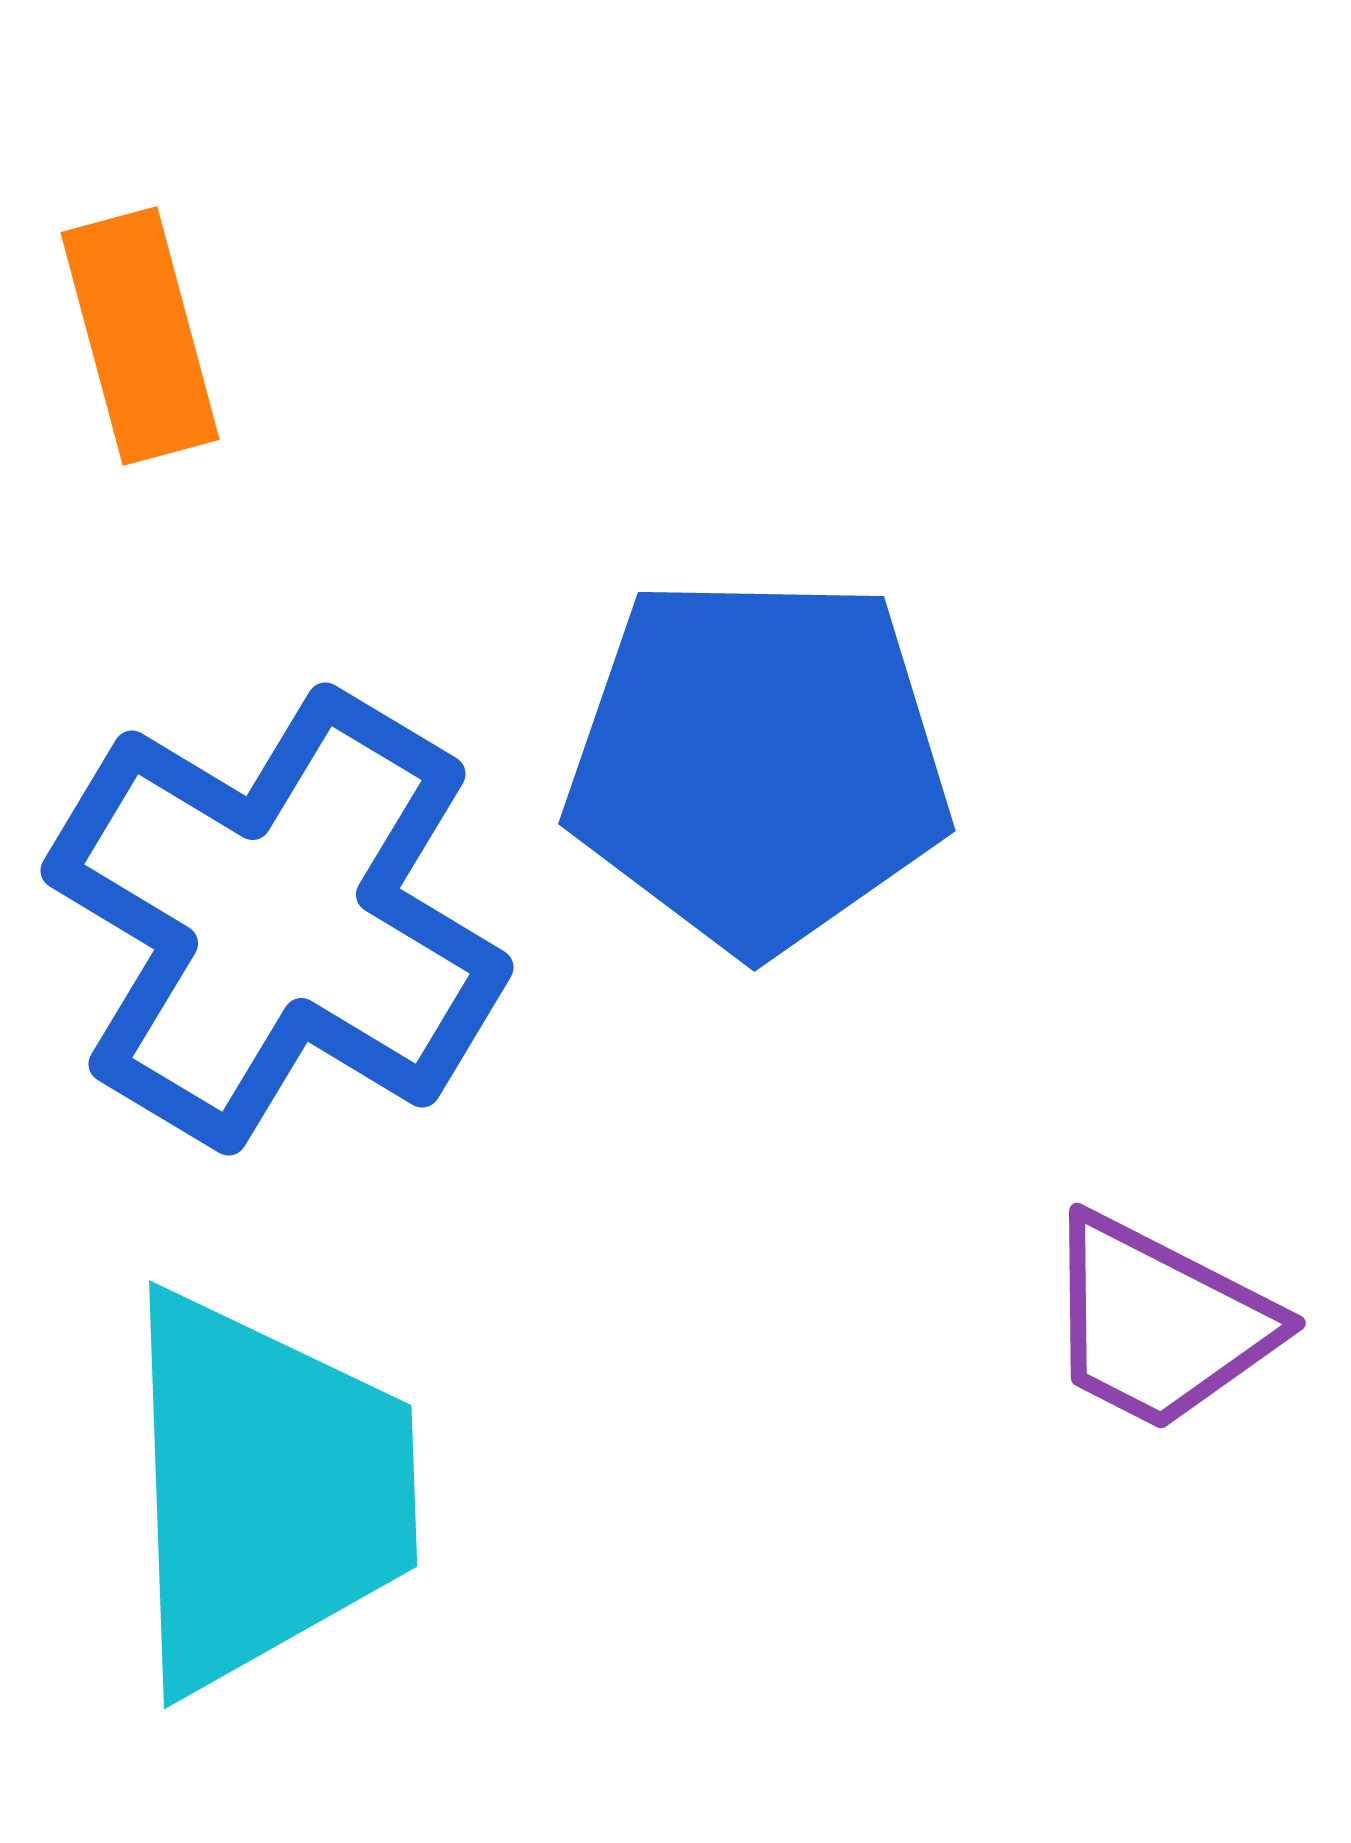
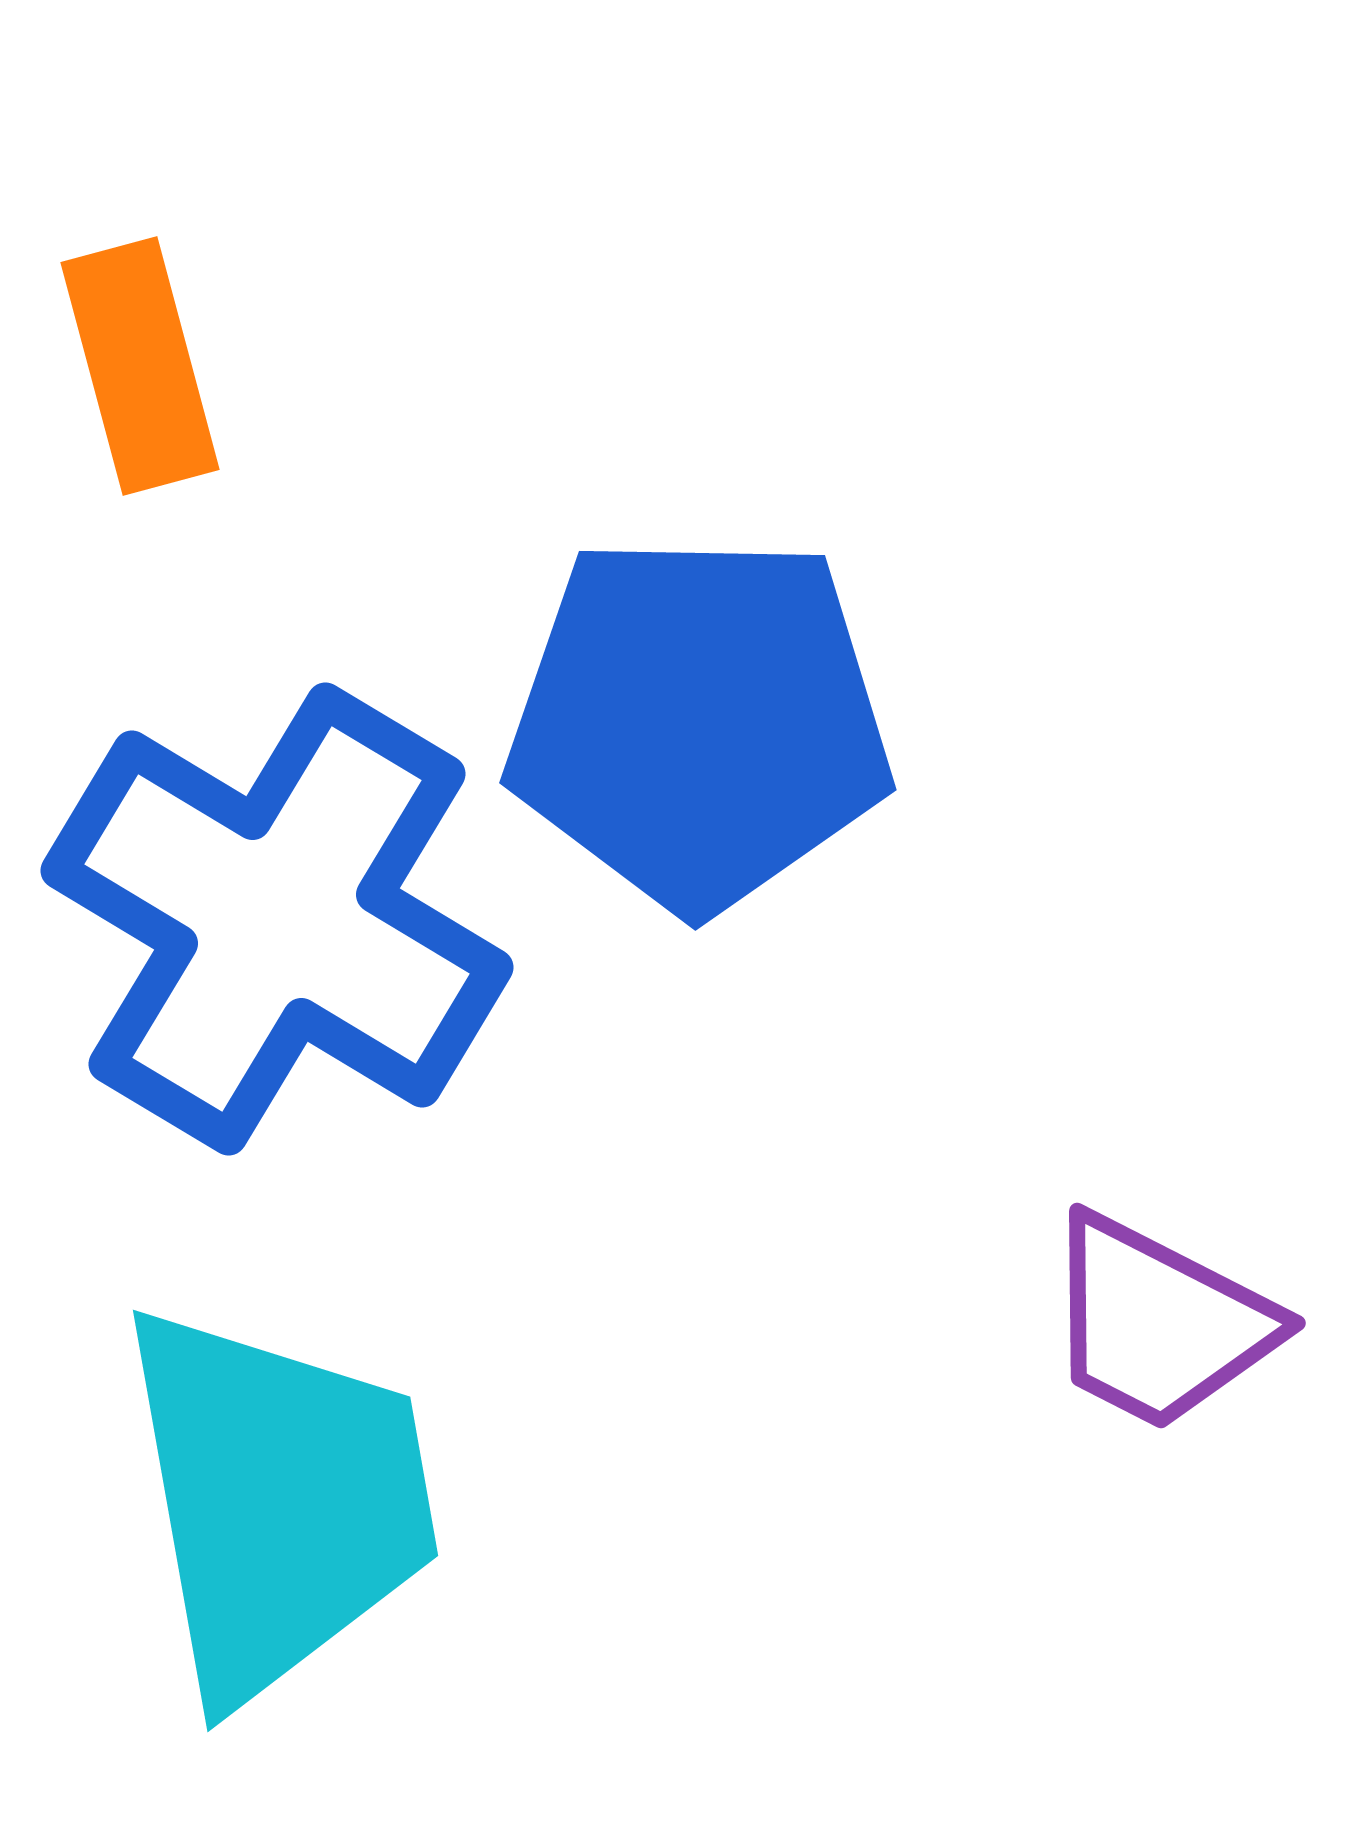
orange rectangle: moved 30 px down
blue pentagon: moved 59 px left, 41 px up
cyan trapezoid: moved 12 px right, 11 px down; rotated 8 degrees counterclockwise
